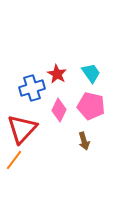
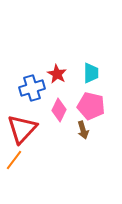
cyan trapezoid: rotated 35 degrees clockwise
brown arrow: moved 1 px left, 11 px up
